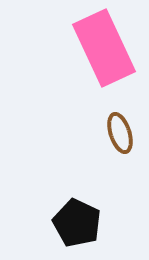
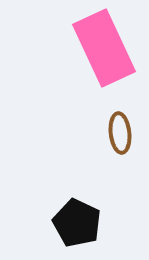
brown ellipse: rotated 12 degrees clockwise
